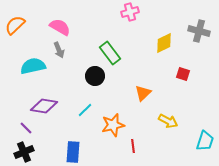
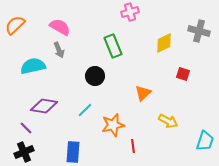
green rectangle: moved 3 px right, 7 px up; rotated 15 degrees clockwise
